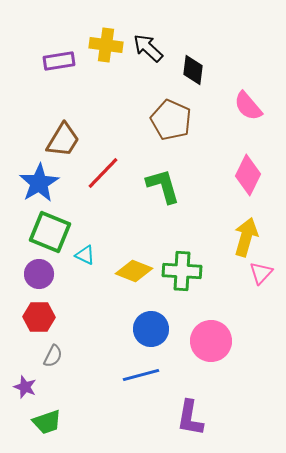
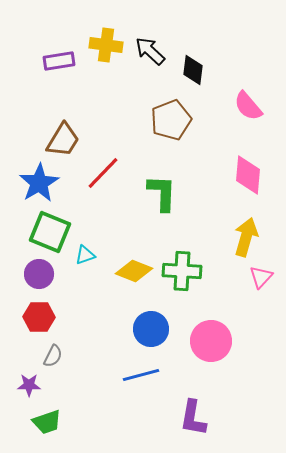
black arrow: moved 2 px right, 3 px down
brown pentagon: rotated 27 degrees clockwise
pink diamond: rotated 21 degrees counterclockwise
green L-shape: moved 1 px left, 7 px down; rotated 18 degrees clockwise
cyan triangle: rotated 45 degrees counterclockwise
pink triangle: moved 4 px down
purple star: moved 4 px right, 2 px up; rotated 20 degrees counterclockwise
purple L-shape: moved 3 px right
